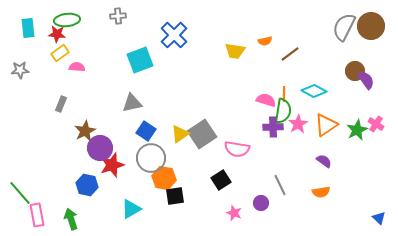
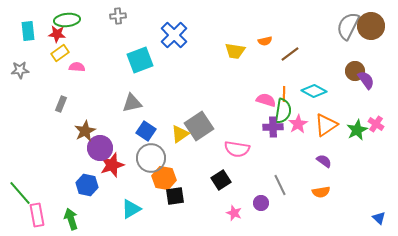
gray semicircle at (344, 27): moved 4 px right, 1 px up
cyan rectangle at (28, 28): moved 3 px down
gray square at (202, 134): moved 3 px left, 8 px up
